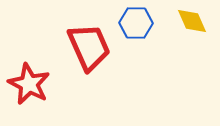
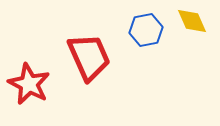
blue hexagon: moved 10 px right, 7 px down; rotated 12 degrees counterclockwise
red trapezoid: moved 10 px down
